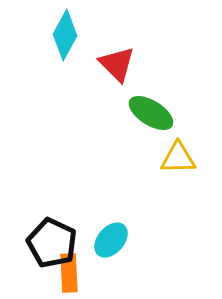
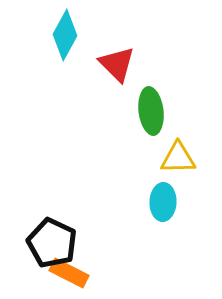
green ellipse: moved 2 px up; rotated 51 degrees clockwise
cyan ellipse: moved 52 px right, 38 px up; rotated 39 degrees counterclockwise
orange rectangle: rotated 60 degrees counterclockwise
